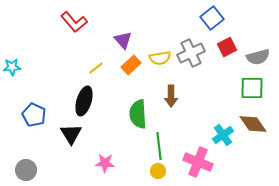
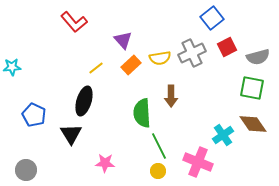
gray cross: moved 1 px right
green square: rotated 10 degrees clockwise
green semicircle: moved 4 px right, 1 px up
green line: rotated 20 degrees counterclockwise
